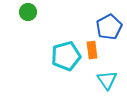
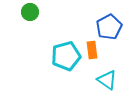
green circle: moved 2 px right
cyan triangle: rotated 20 degrees counterclockwise
